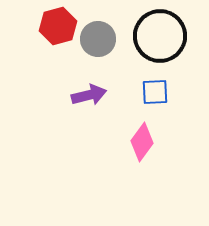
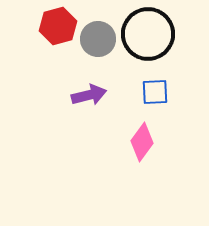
black circle: moved 12 px left, 2 px up
